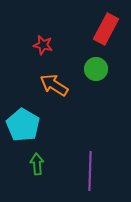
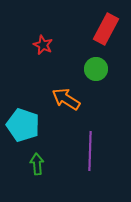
red star: rotated 12 degrees clockwise
orange arrow: moved 12 px right, 14 px down
cyan pentagon: rotated 12 degrees counterclockwise
purple line: moved 20 px up
